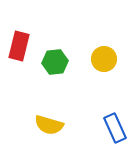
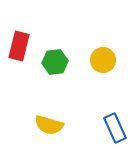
yellow circle: moved 1 px left, 1 px down
